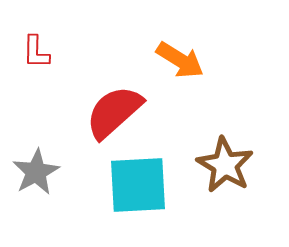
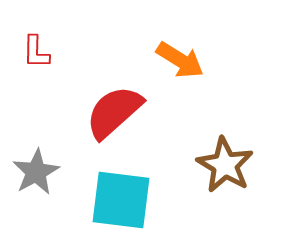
cyan square: moved 17 px left, 15 px down; rotated 10 degrees clockwise
